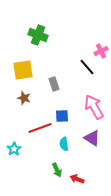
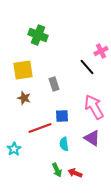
red arrow: moved 2 px left, 6 px up
